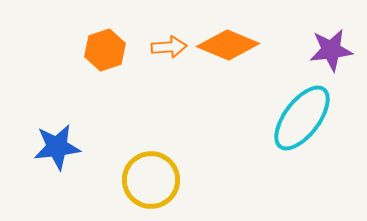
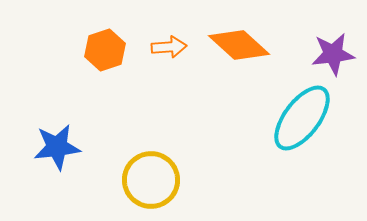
orange diamond: moved 11 px right; rotated 20 degrees clockwise
purple star: moved 2 px right, 4 px down
